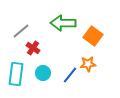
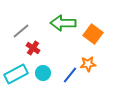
orange square: moved 2 px up
cyan rectangle: rotated 55 degrees clockwise
